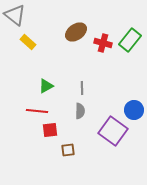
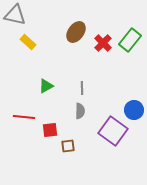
gray triangle: rotated 25 degrees counterclockwise
brown ellipse: rotated 20 degrees counterclockwise
red cross: rotated 30 degrees clockwise
red line: moved 13 px left, 6 px down
brown square: moved 4 px up
